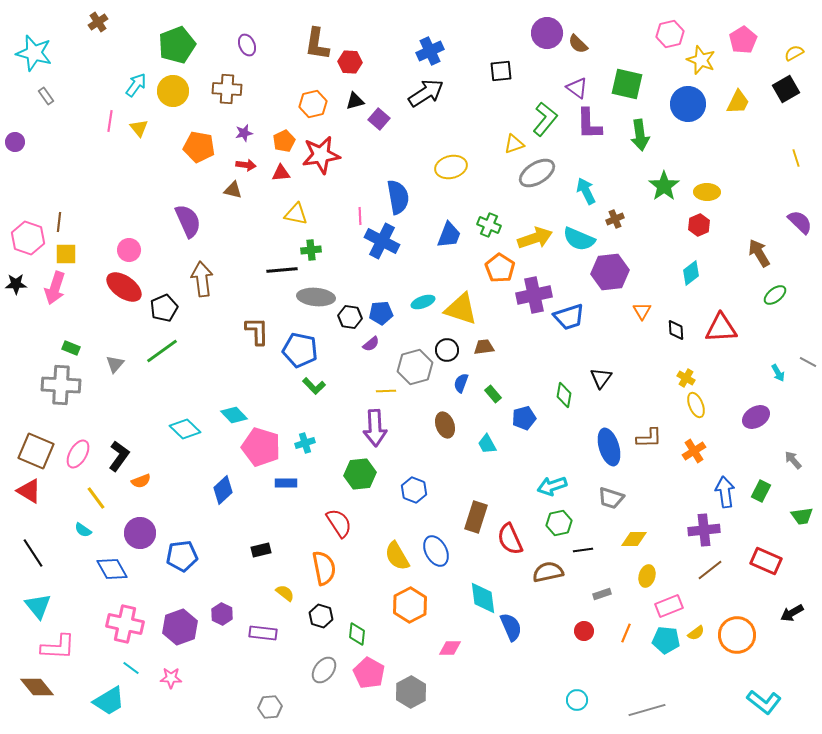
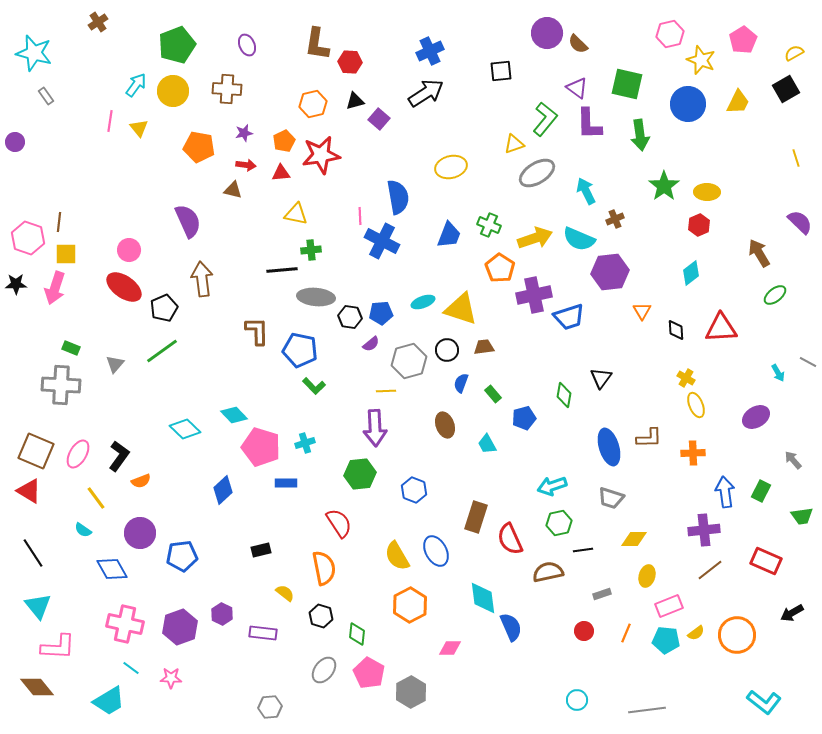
gray hexagon at (415, 367): moved 6 px left, 6 px up
orange cross at (694, 451): moved 1 px left, 2 px down; rotated 30 degrees clockwise
gray line at (647, 710): rotated 9 degrees clockwise
